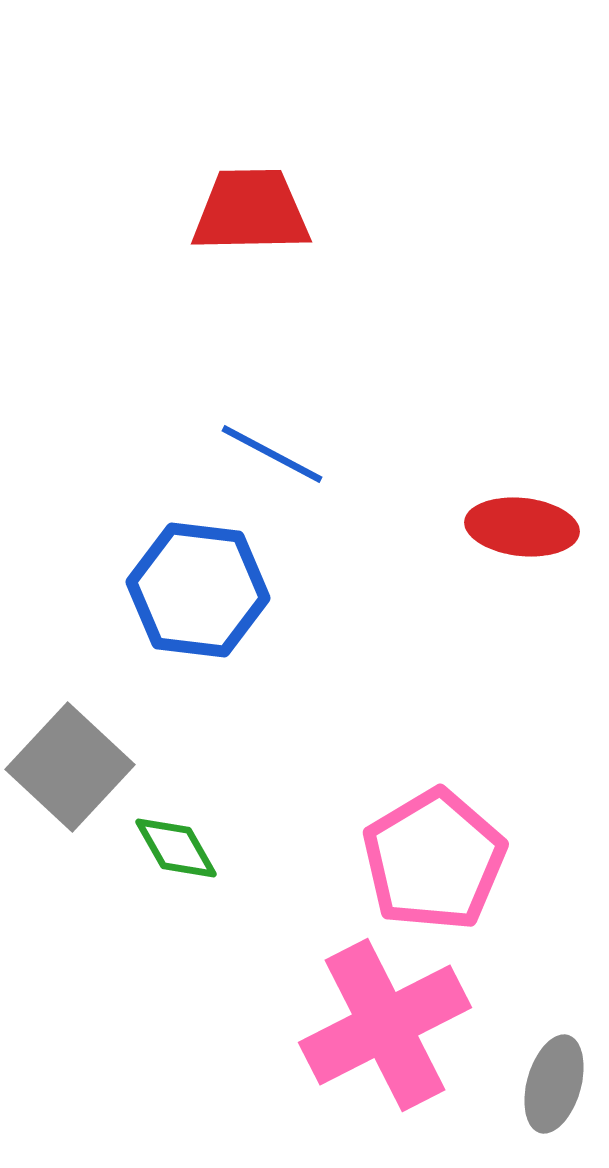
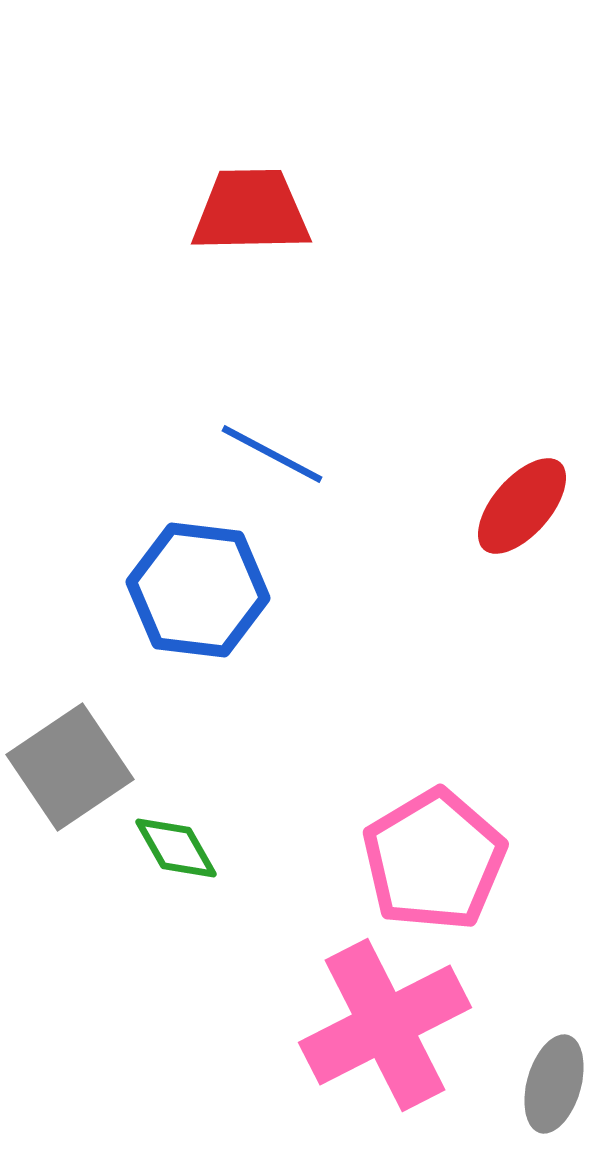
red ellipse: moved 21 px up; rotated 55 degrees counterclockwise
gray square: rotated 13 degrees clockwise
